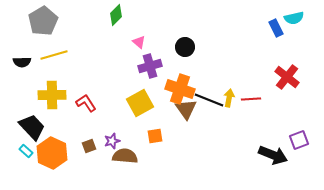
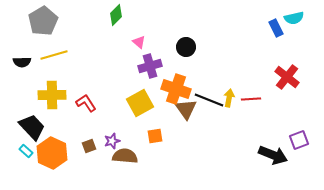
black circle: moved 1 px right
orange cross: moved 4 px left
